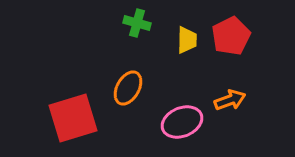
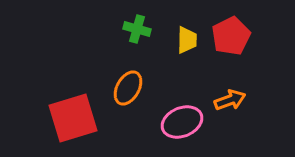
green cross: moved 6 px down
